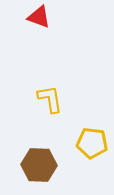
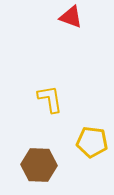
red triangle: moved 32 px right
yellow pentagon: moved 1 px up
